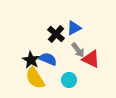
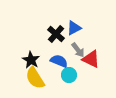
blue semicircle: moved 11 px right, 2 px down
cyan circle: moved 5 px up
